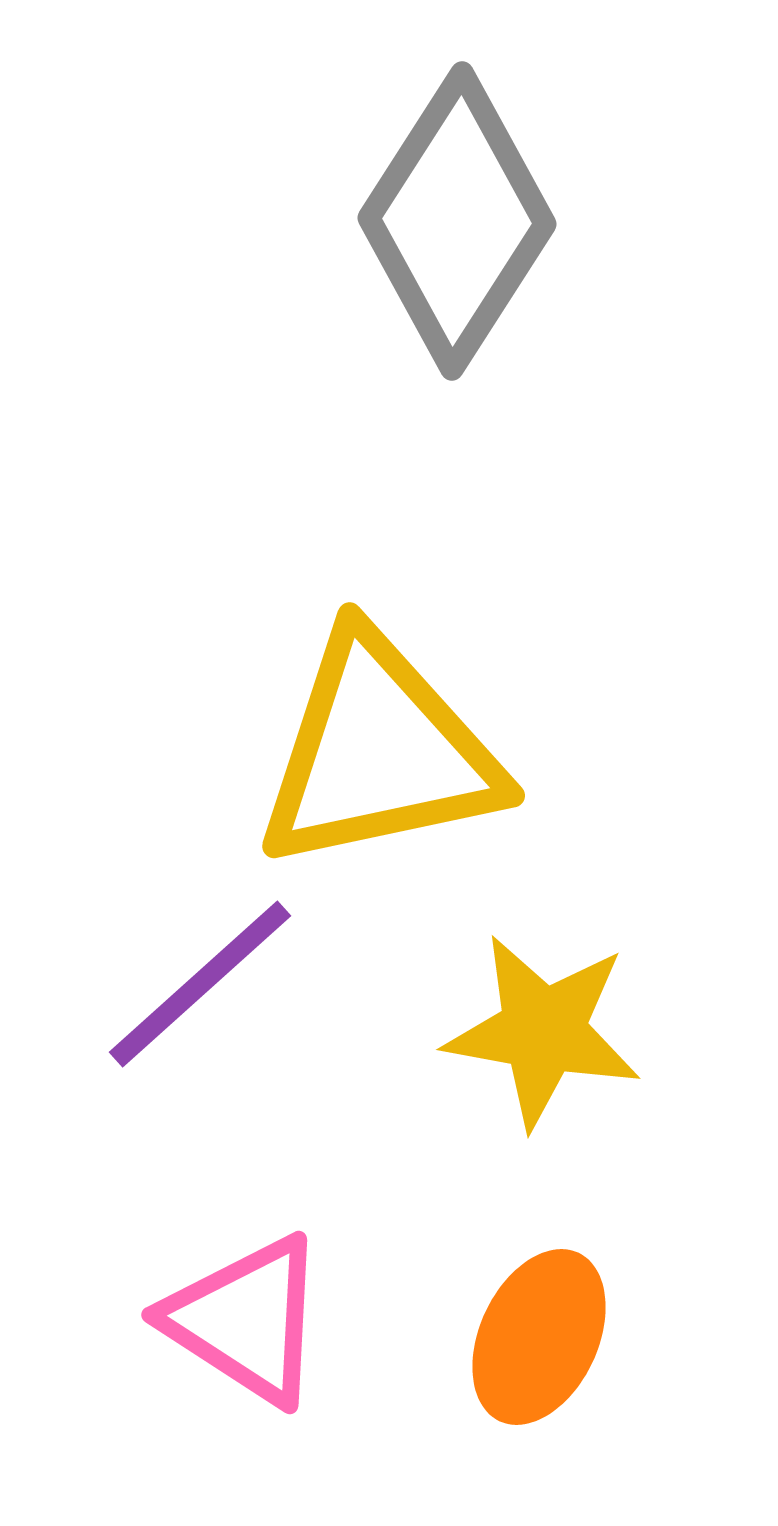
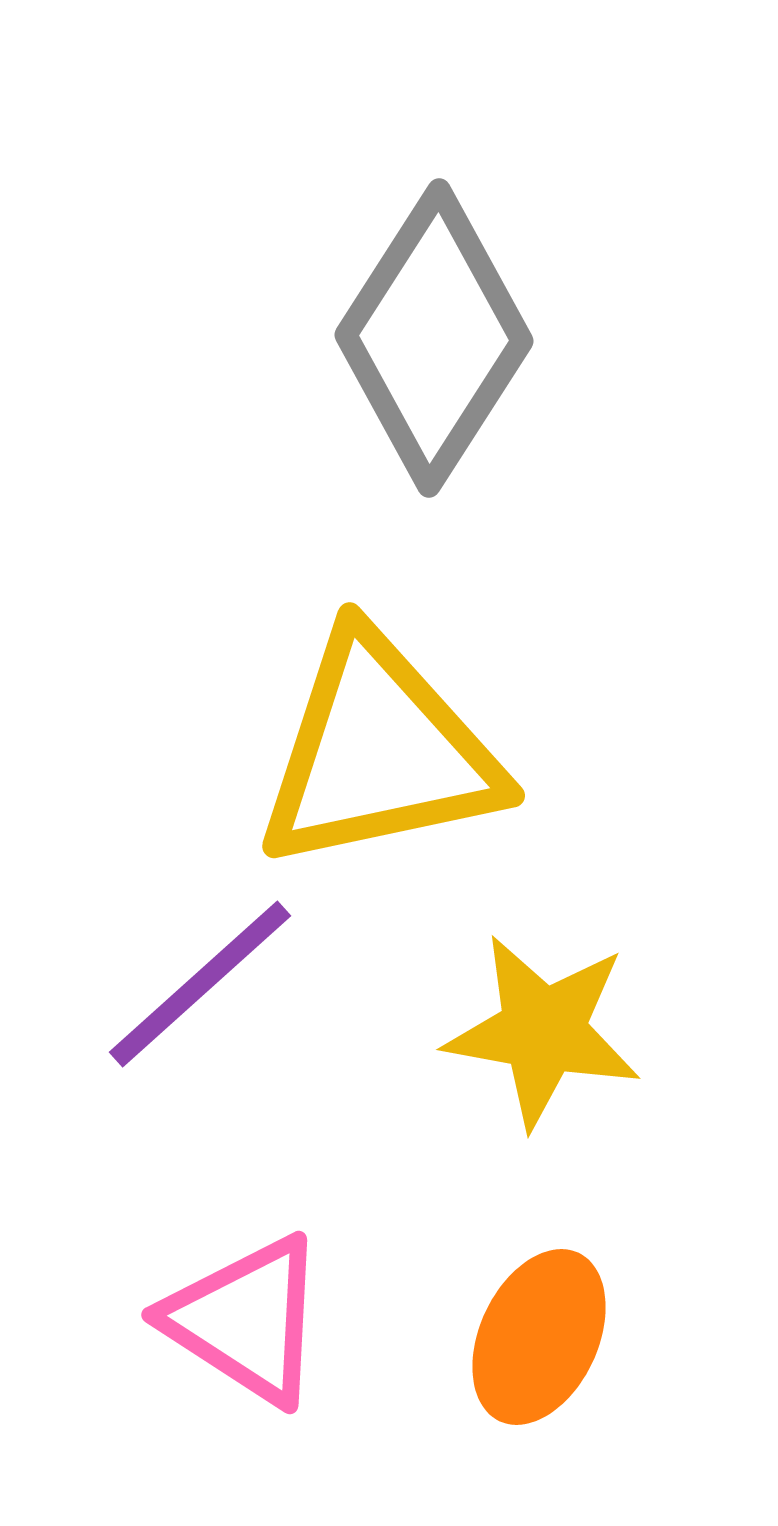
gray diamond: moved 23 px left, 117 px down
